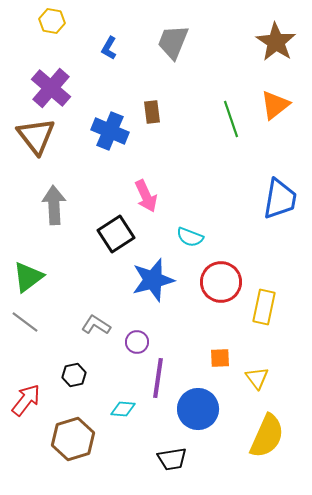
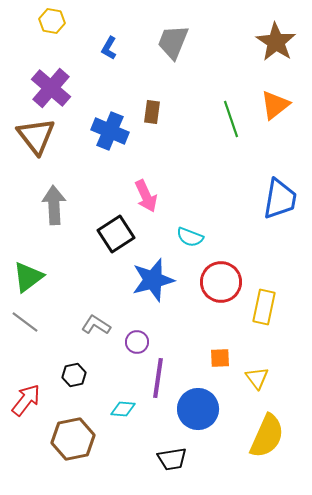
brown rectangle: rotated 15 degrees clockwise
brown hexagon: rotated 6 degrees clockwise
